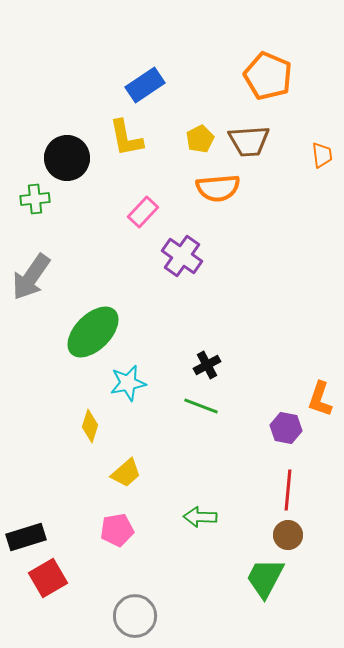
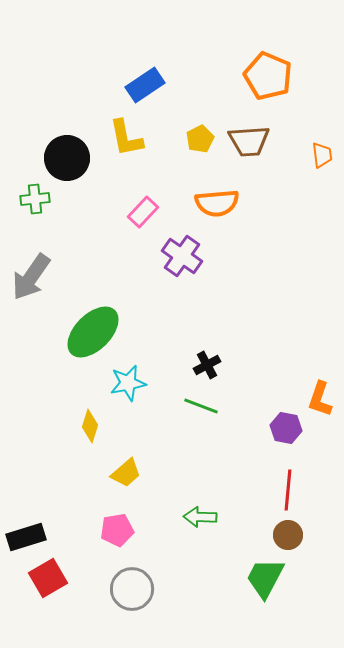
orange semicircle: moved 1 px left, 15 px down
gray circle: moved 3 px left, 27 px up
